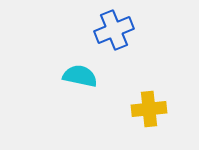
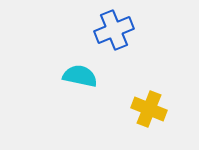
yellow cross: rotated 28 degrees clockwise
